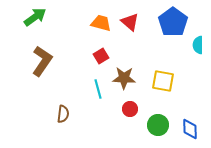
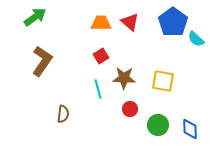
orange trapezoid: rotated 15 degrees counterclockwise
cyan semicircle: moved 2 px left, 6 px up; rotated 48 degrees counterclockwise
